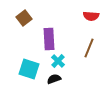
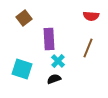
brown line: moved 1 px left
cyan square: moved 7 px left
